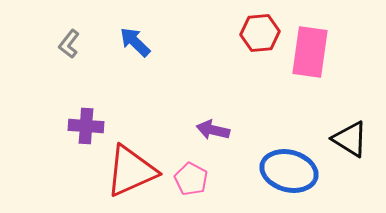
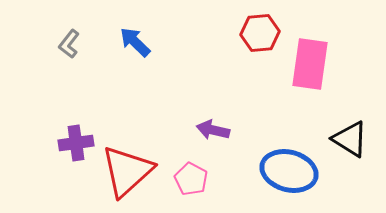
pink rectangle: moved 12 px down
purple cross: moved 10 px left, 17 px down; rotated 12 degrees counterclockwise
red triangle: moved 4 px left; rotated 18 degrees counterclockwise
